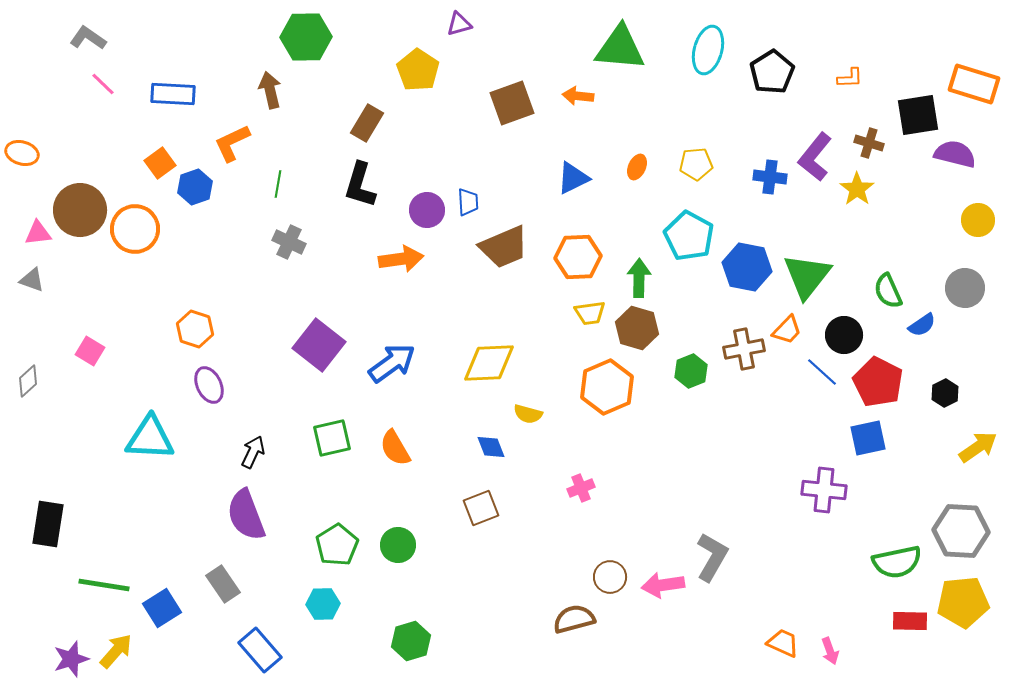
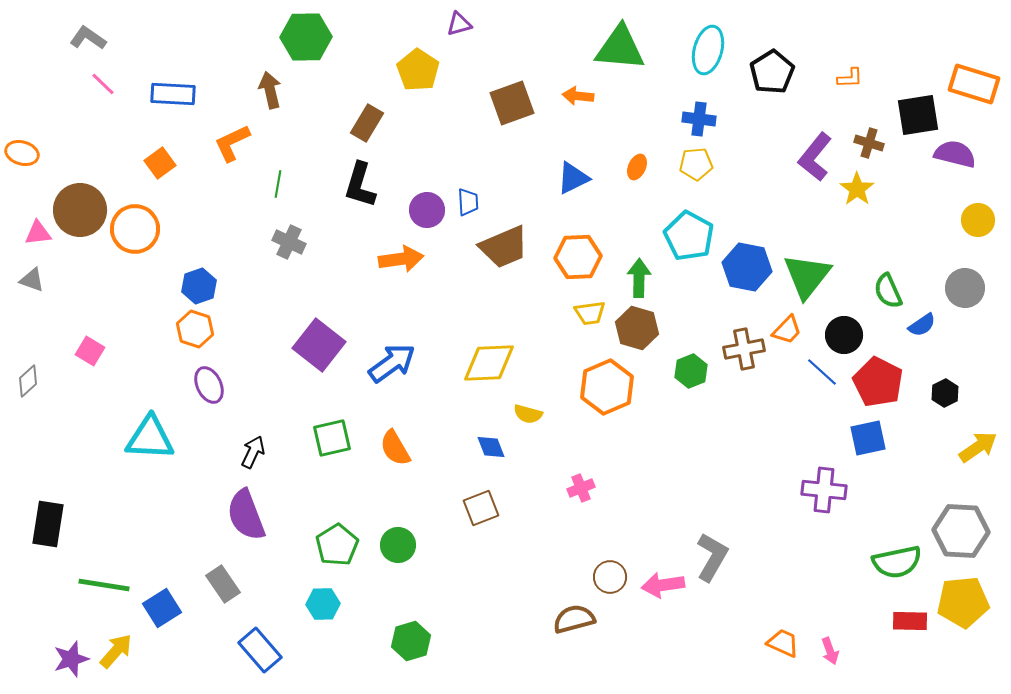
blue cross at (770, 177): moved 71 px left, 58 px up
blue hexagon at (195, 187): moved 4 px right, 99 px down
